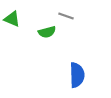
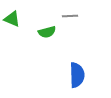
gray line: moved 4 px right; rotated 21 degrees counterclockwise
